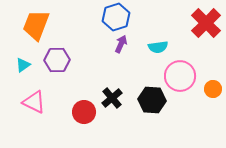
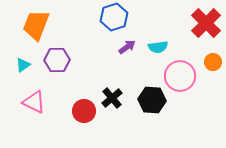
blue hexagon: moved 2 px left
purple arrow: moved 6 px right, 3 px down; rotated 30 degrees clockwise
orange circle: moved 27 px up
red circle: moved 1 px up
